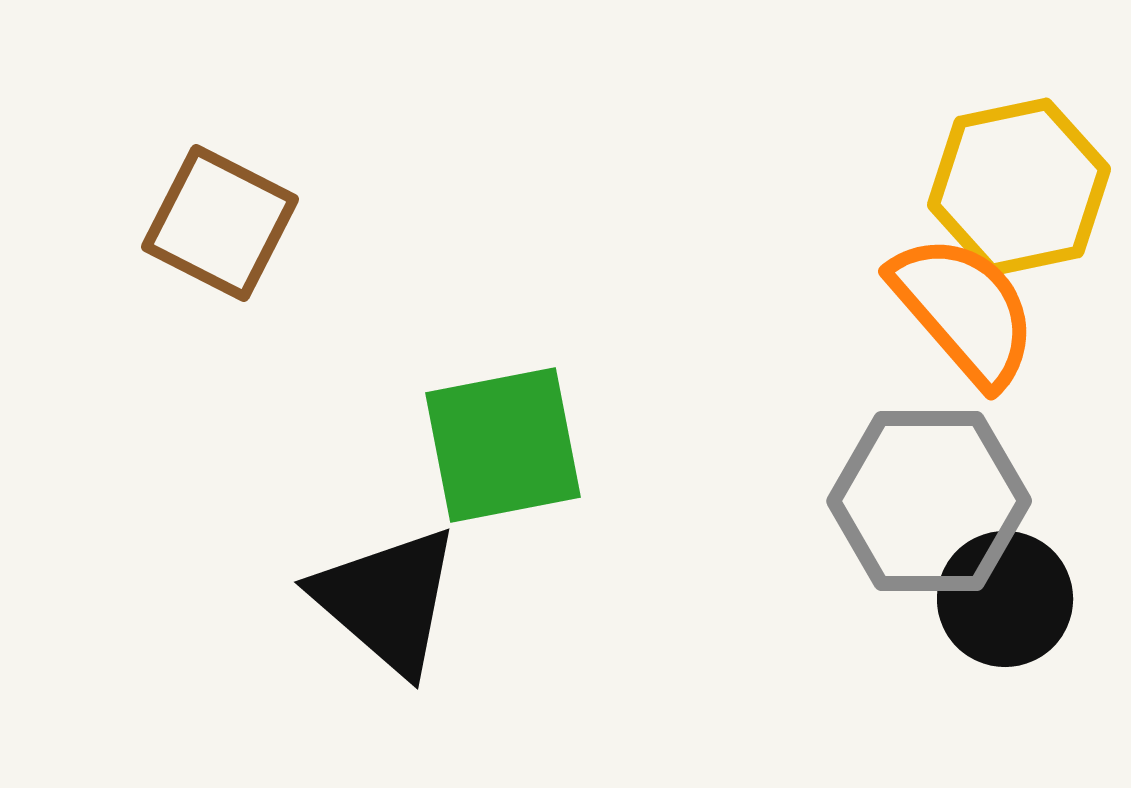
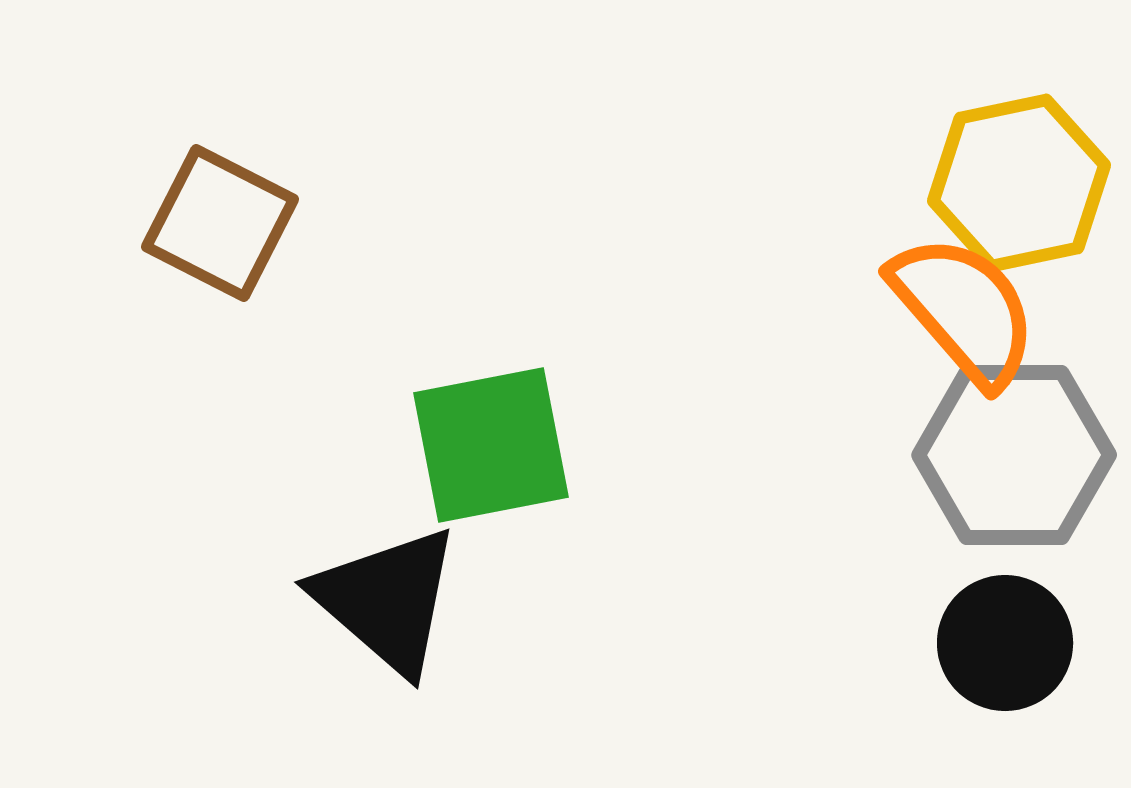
yellow hexagon: moved 4 px up
green square: moved 12 px left
gray hexagon: moved 85 px right, 46 px up
black circle: moved 44 px down
